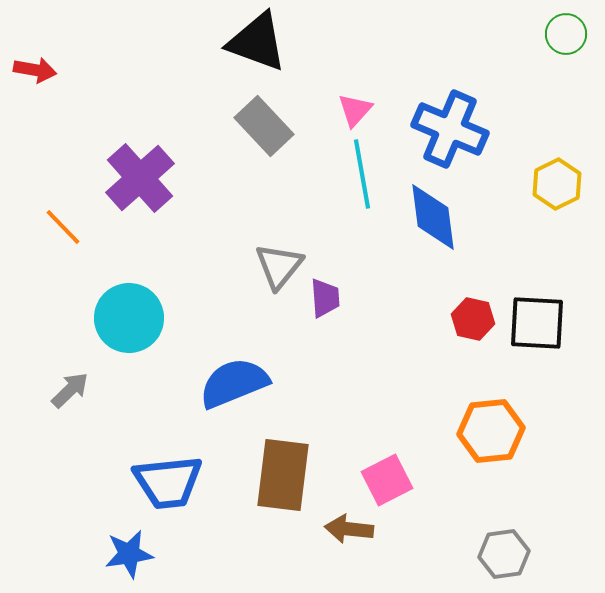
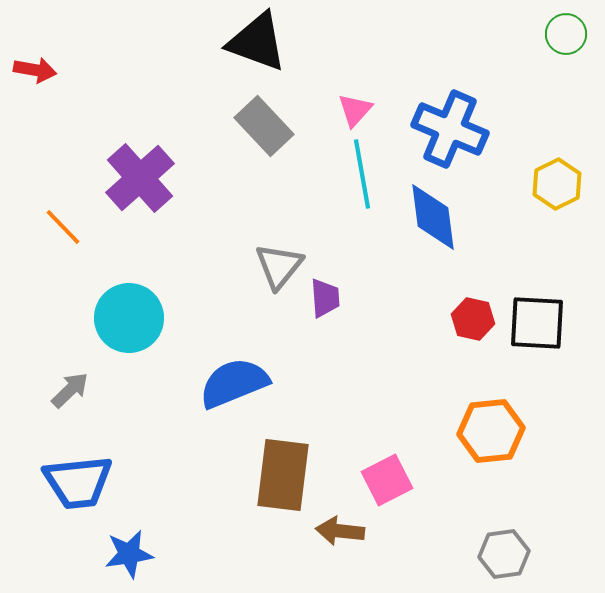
blue trapezoid: moved 90 px left
brown arrow: moved 9 px left, 2 px down
